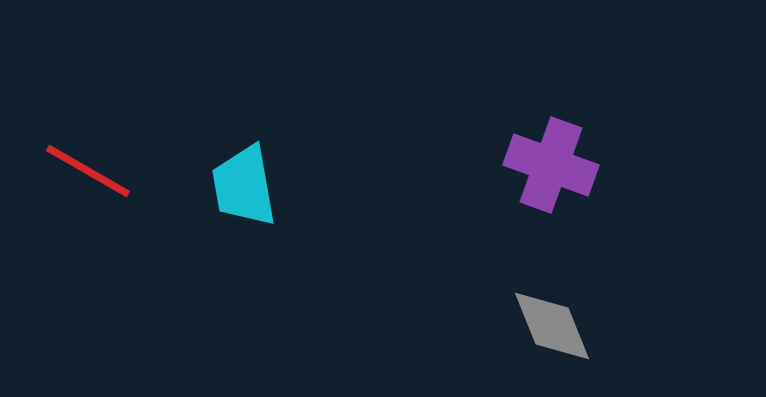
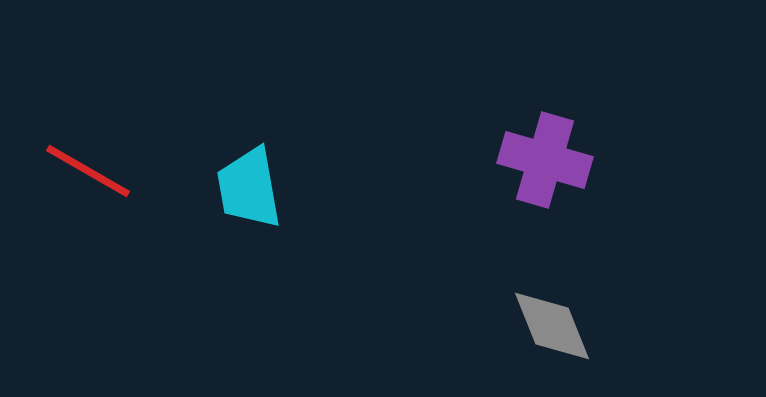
purple cross: moved 6 px left, 5 px up; rotated 4 degrees counterclockwise
cyan trapezoid: moved 5 px right, 2 px down
